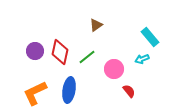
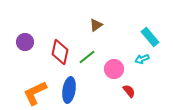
purple circle: moved 10 px left, 9 px up
